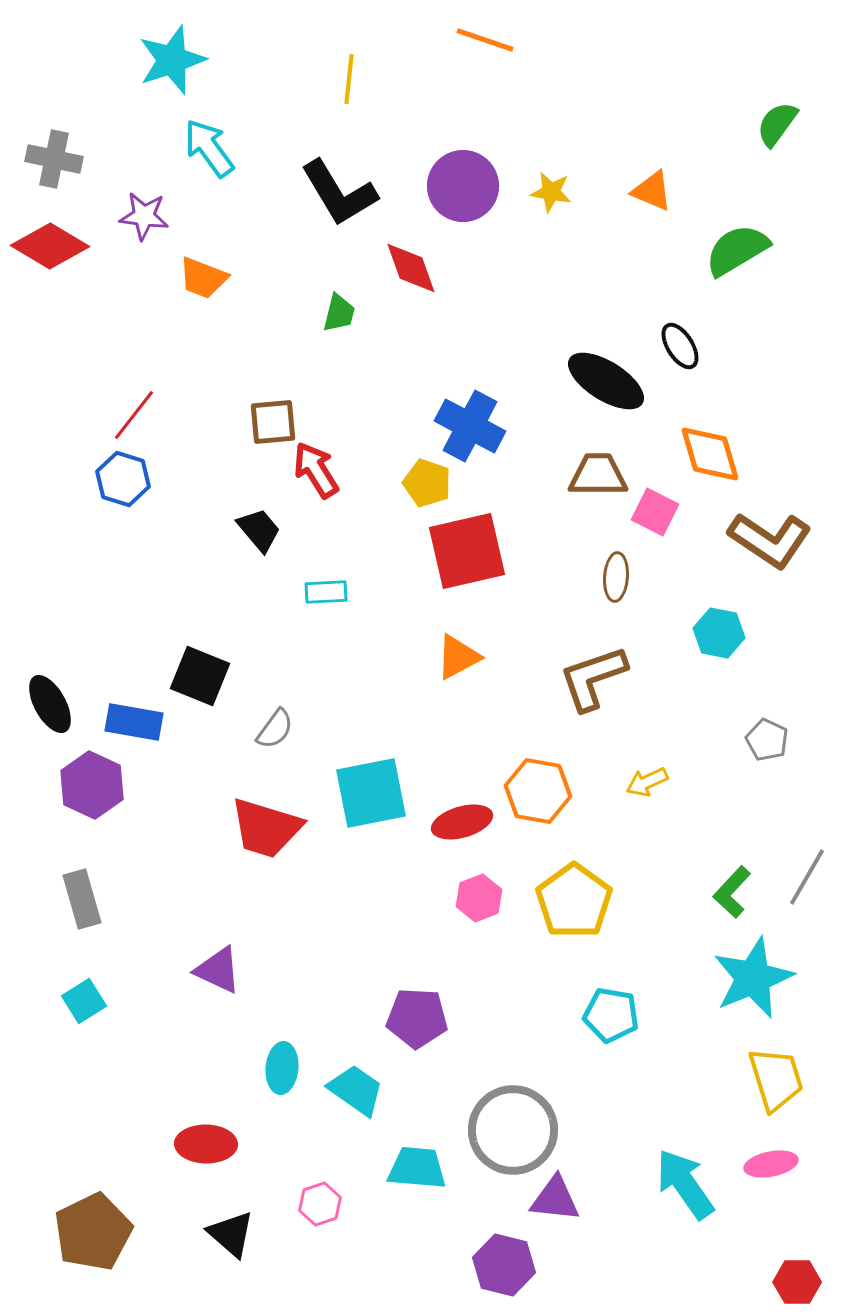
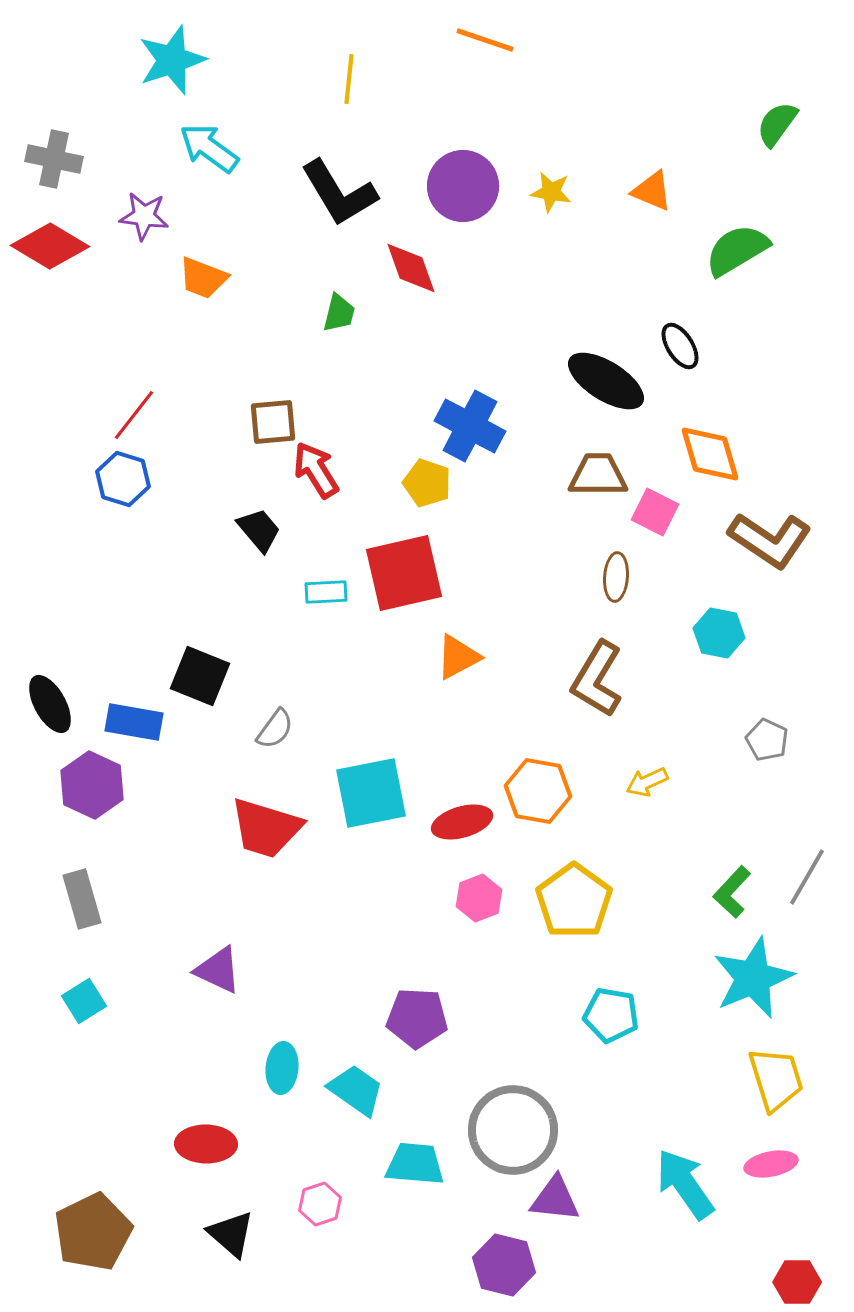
cyan arrow at (209, 148): rotated 18 degrees counterclockwise
red square at (467, 551): moved 63 px left, 22 px down
brown L-shape at (593, 678): moved 4 px right, 1 px down; rotated 40 degrees counterclockwise
cyan trapezoid at (417, 1168): moved 2 px left, 4 px up
